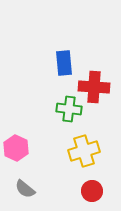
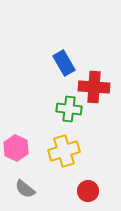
blue rectangle: rotated 25 degrees counterclockwise
yellow cross: moved 20 px left
red circle: moved 4 px left
